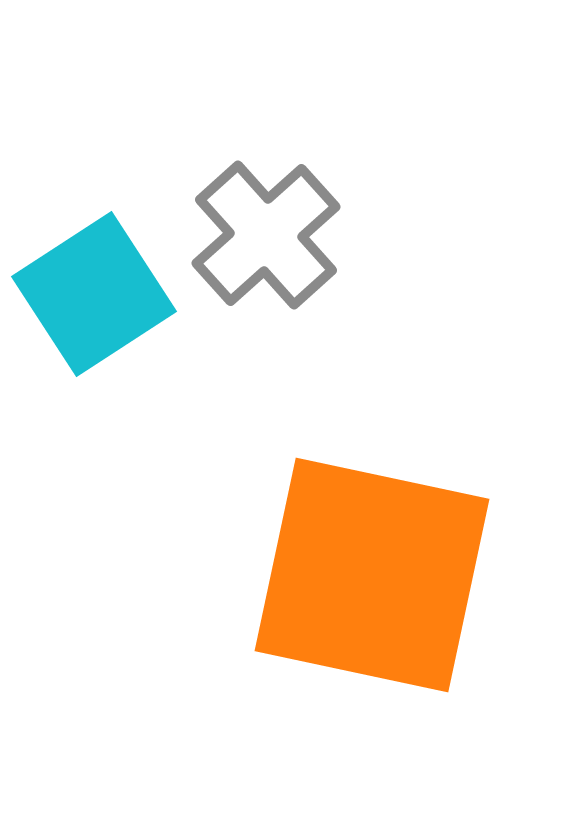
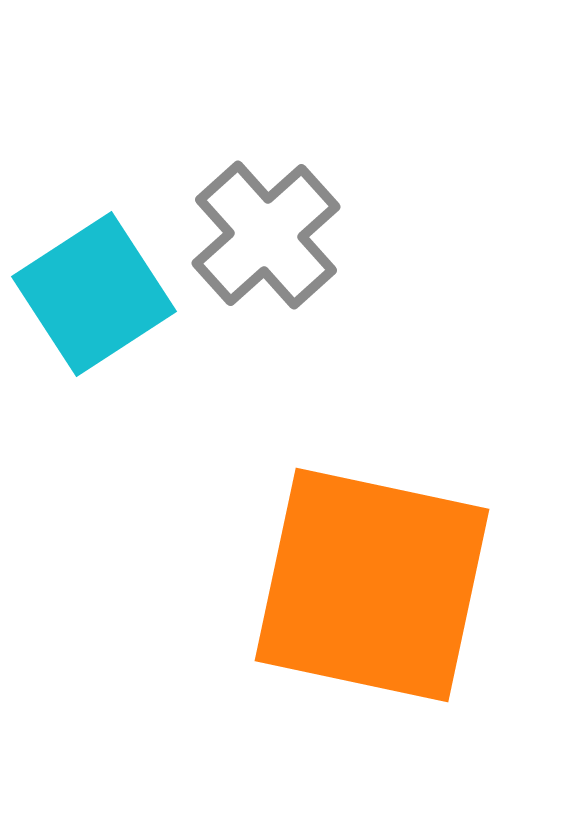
orange square: moved 10 px down
